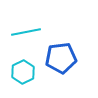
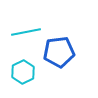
blue pentagon: moved 2 px left, 6 px up
